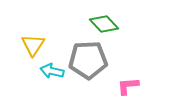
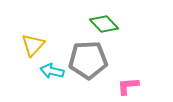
yellow triangle: rotated 10 degrees clockwise
